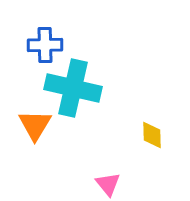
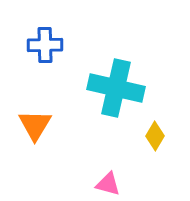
cyan cross: moved 43 px right
yellow diamond: moved 3 px right, 1 px down; rotated 32 degrees clockwise
pink triangle: rotated 36 degrees counterclockwise
